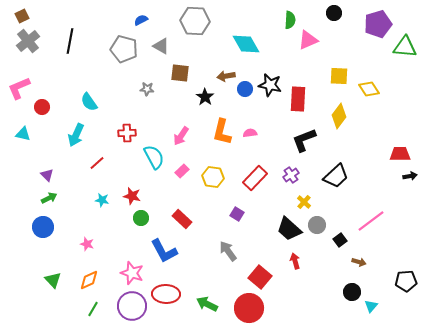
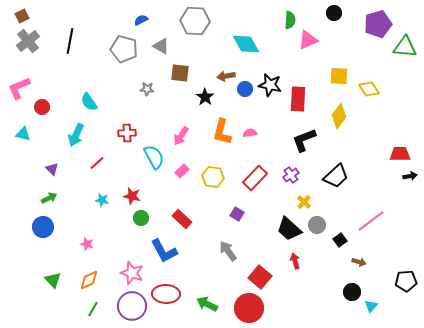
purple triangle at (47, 175): moved 5 px right, 6 px up
